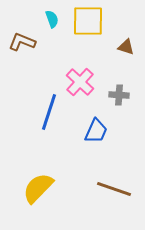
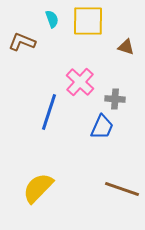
gray cross: moved 4 px left, 4 px down
blue trapezoid: moved 6 px right, 4 px up
brown line: moved 8 px right
